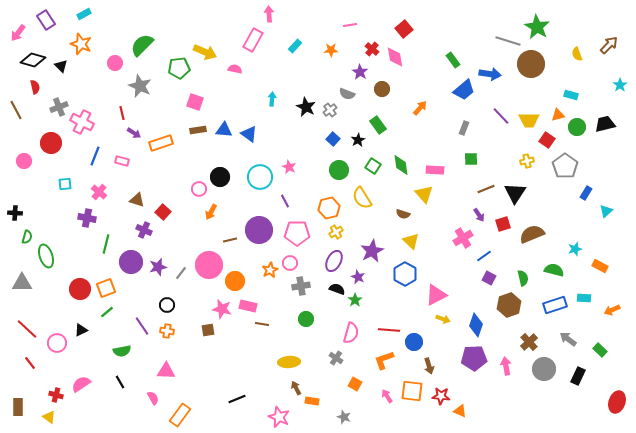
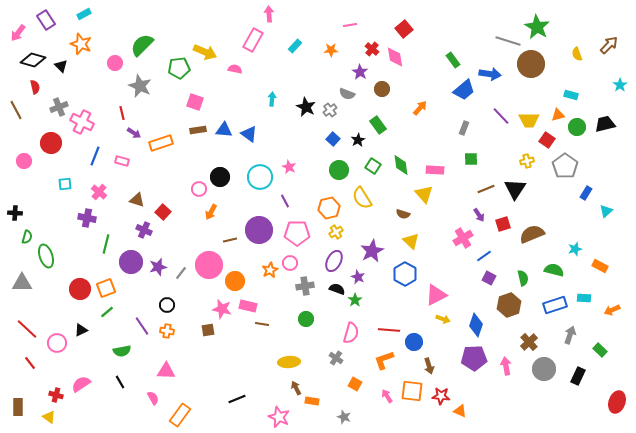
black triangle at (515, 193): moved 4 px up
gray cross at (301, 286): moved 4 px right
gray arrow at (568, 339): moved 2 px right, 4 px up; rotated 72 degrees clockwise
